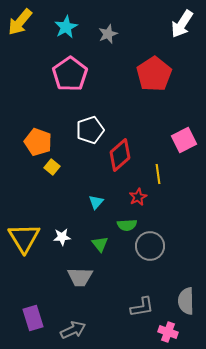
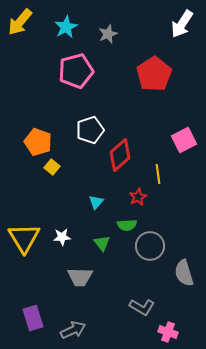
pink pentagon: moved 6 px right, 3 px up; rotated 20 degrees clockwise
green triangle: moved 2 px right, 1 px up
gray semicircle: moved 2 px left, 28 px up; rotated 16 degrees counterclockwise
gray L-shape: rotated 40 degrees clockwise
